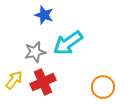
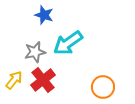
red cross: moved 2 px up; rotated 15 degrees counterclockwise
